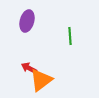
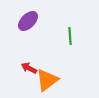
purple ellipse: moved 1 px right; rotated 30 degrees clockwise
orange triangle: moved 6 px right
